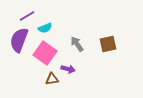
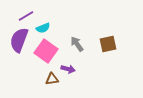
purple line: moved 1 px left
cyan semicircle: moved 2 px left
pink square: moved 1 px right, 2 px up
